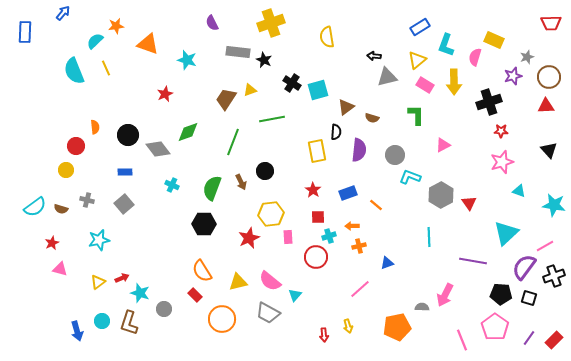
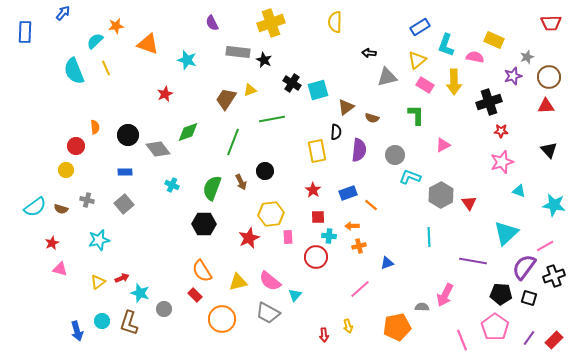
yellow semicircle at (327, 37): moved 8 px right, 15 px up; rotated 10 degrees clockwise
black arrow at (374, 56): moved 5 px left, 3 px up
pink semicircle at (475, 57): rotated 84 degrees clockwise
orange line at (376, 205): moved 5 px left
cyan cross at (329, 236): rotated 24 degrees clockwise
